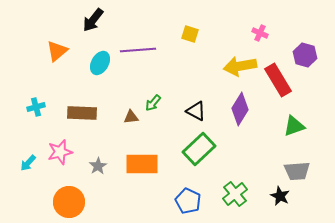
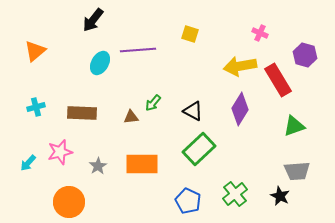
orange triangle: moved 22 px left
black triangle: moved 3 px left
